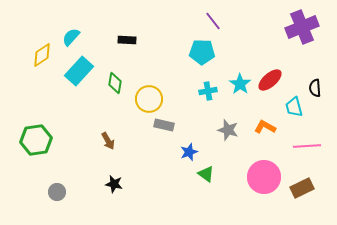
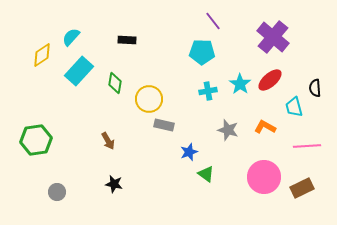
purple cross: moved 29 px left, 10 px down; rotated 28 degrees counterclockwise
